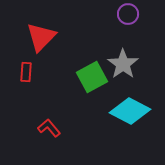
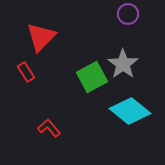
red rectangle: rotated 36 degrees counterclockwise
cyan diamond: rotated 12 degrees clockwise
